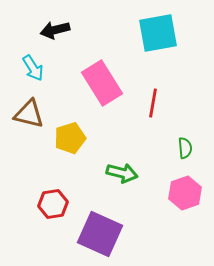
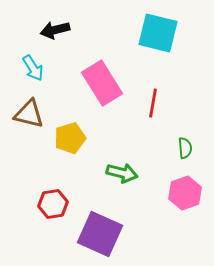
cyan square: rotated 24 degrees clockwise
